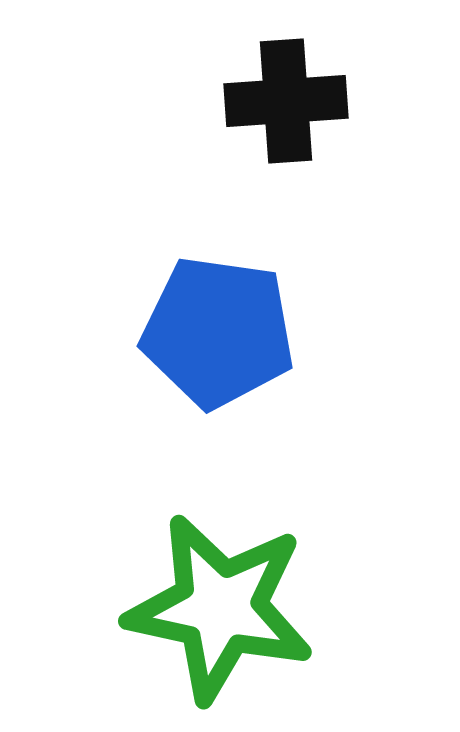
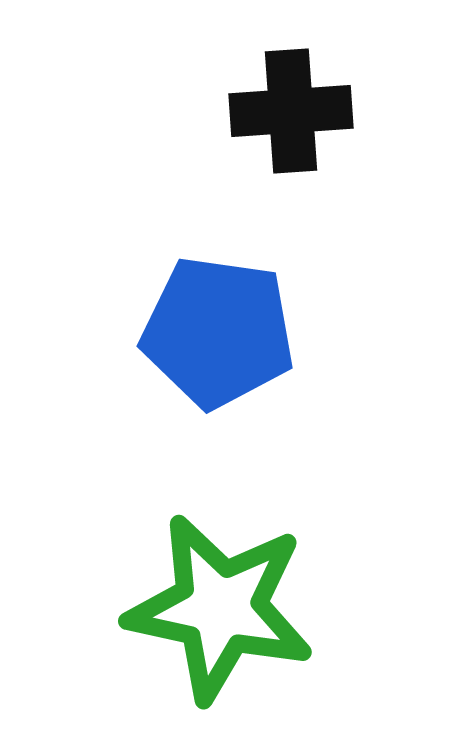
black cross: moved 5 px right, 10 px down
